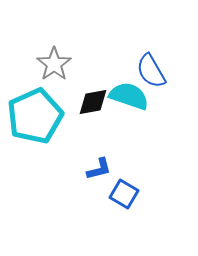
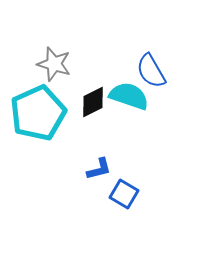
gray star: rotated 20 degrees counterclockwise
black diamond: rotated 16 degrees counterclockwise
cyan pentagon: moved 3 px right, 3 px up
